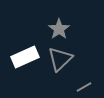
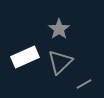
gray triangle: moved 3 px down
gray line: moved 3 px up
